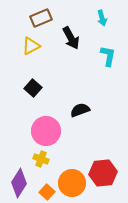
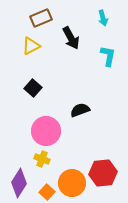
cyan arrow: moved 1 px right
yellow cross: moved 1 px right
